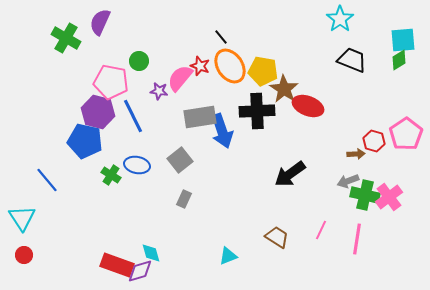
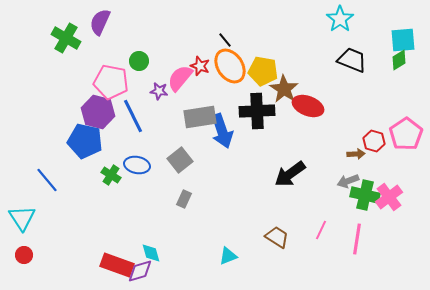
black line at (221, 37): moved 4 px right, 3 px down
